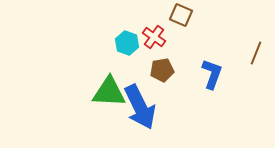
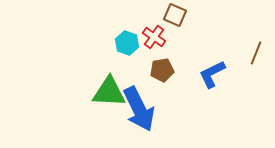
brown square: moved 6 px left
blue L-shape: rotated 136 degrees counterclockwise
blue arrow: moved 1 px left, 2 px down
